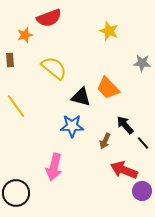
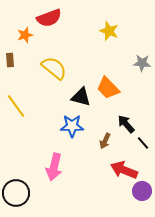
black arrow: moved 1 px right, 1 px up
